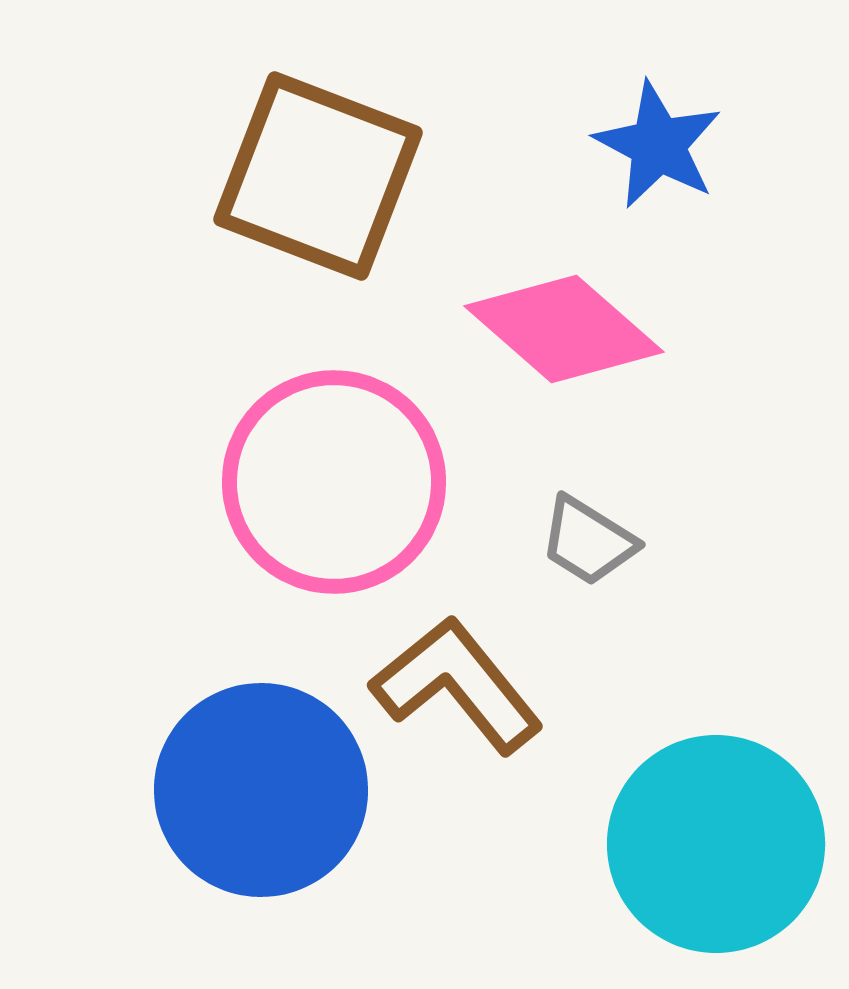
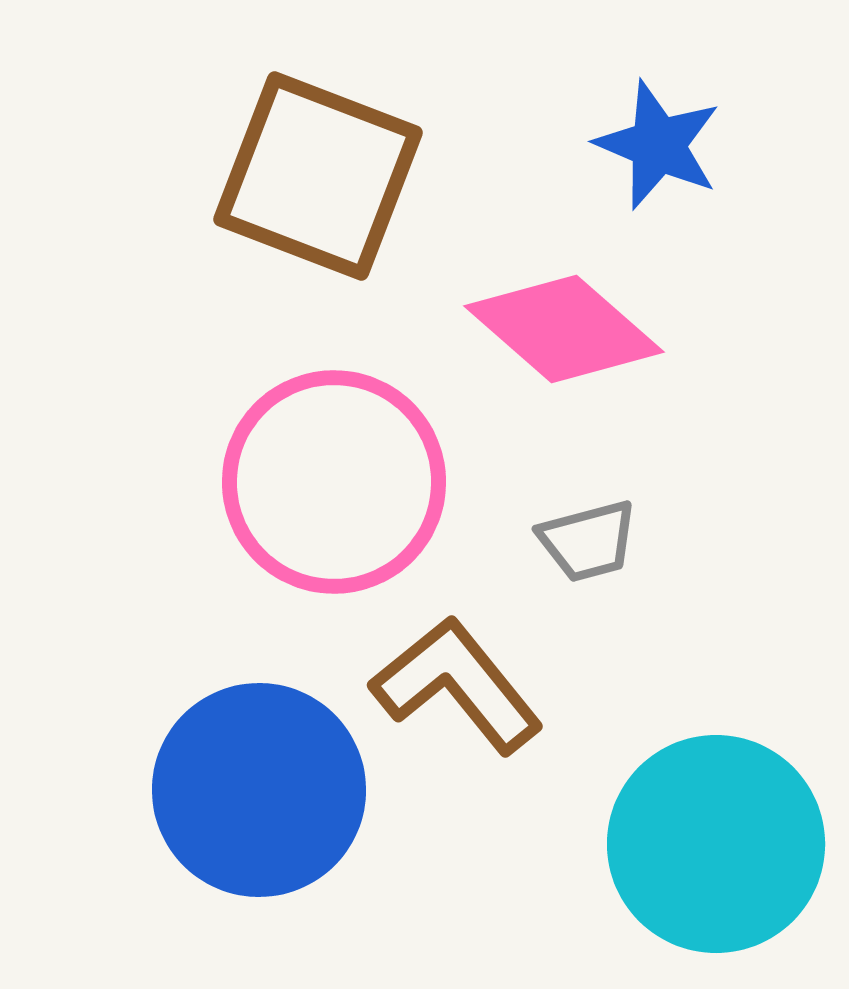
blue star: rotated 5 degrees counterclockwise
gray trapezoid: rotated 47 degrees counterclockwise
blue circle: moved 2 px left
